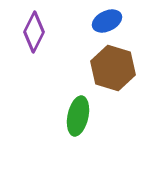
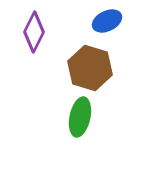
brown hexagon: moved 23 px left
green ellipse: moved 2 px right, 1 px down
